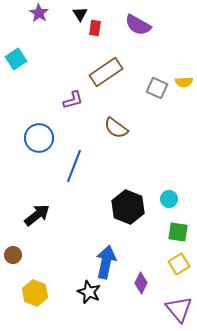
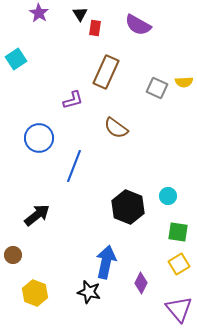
brown rectangle: rotated 32 degrees counterclockwise
cyan circle: moved 1 px left, 3 px up
black star: rotated 10 degrees counterclockwise
